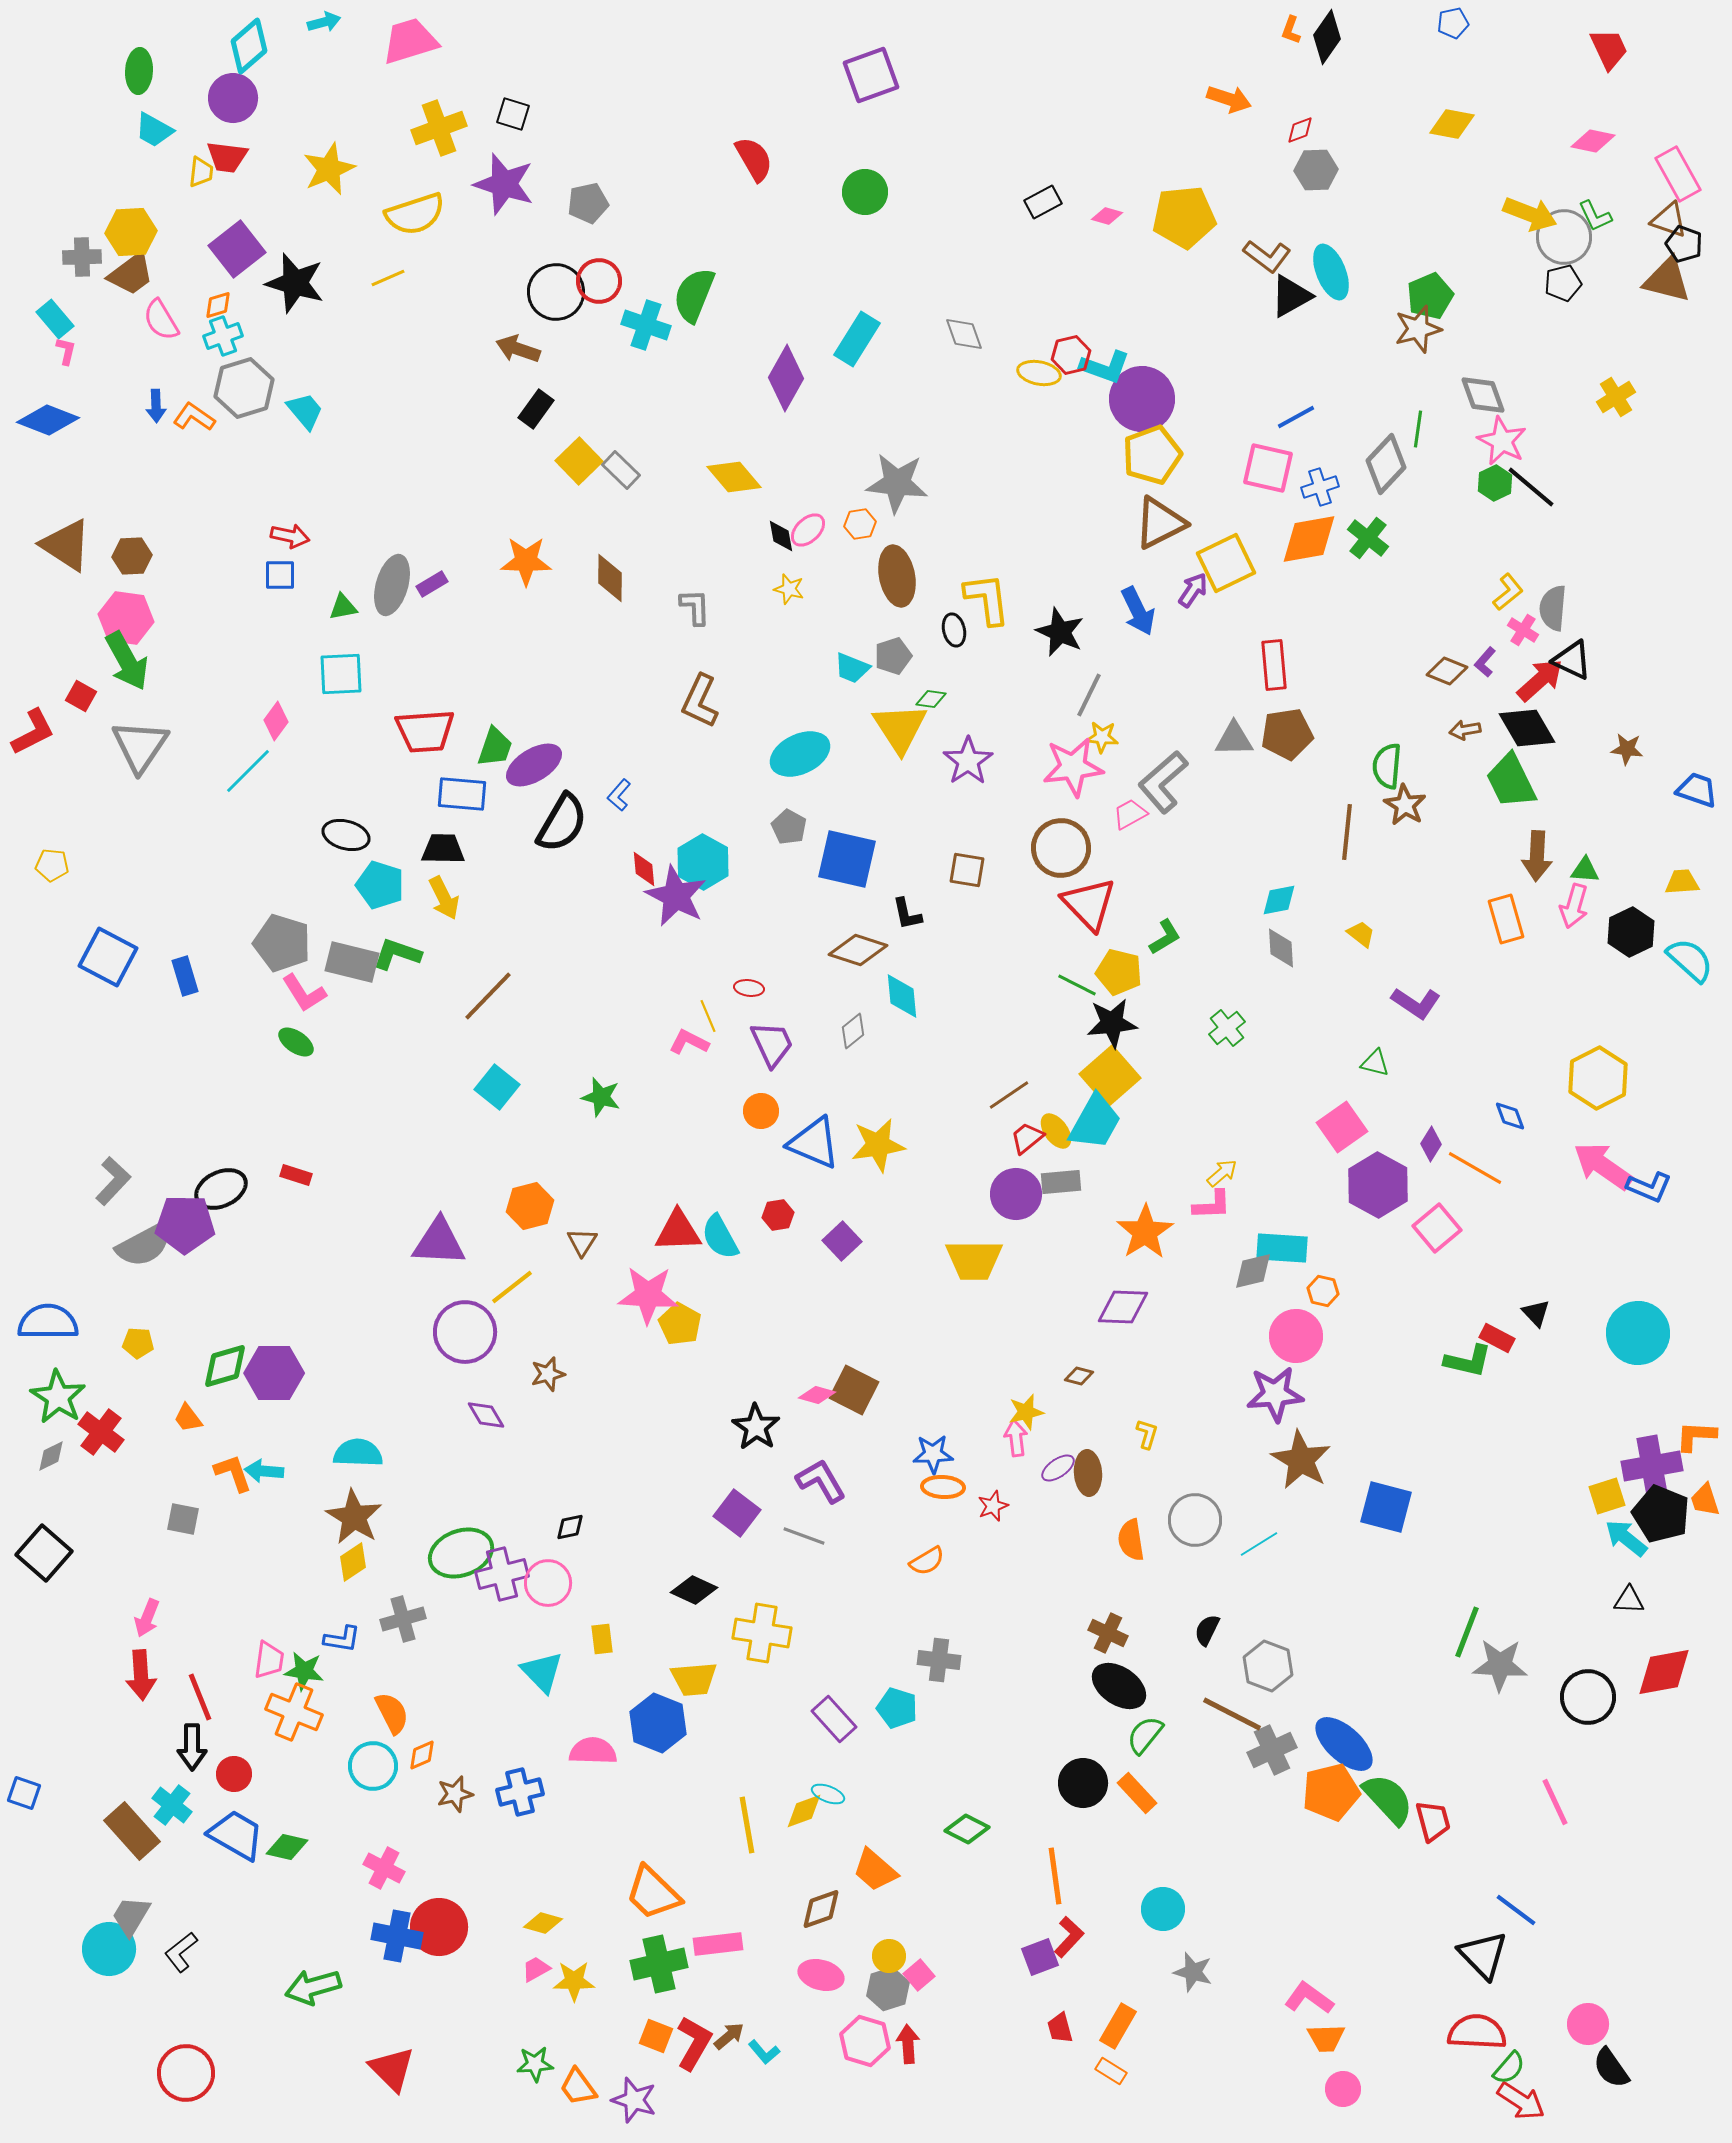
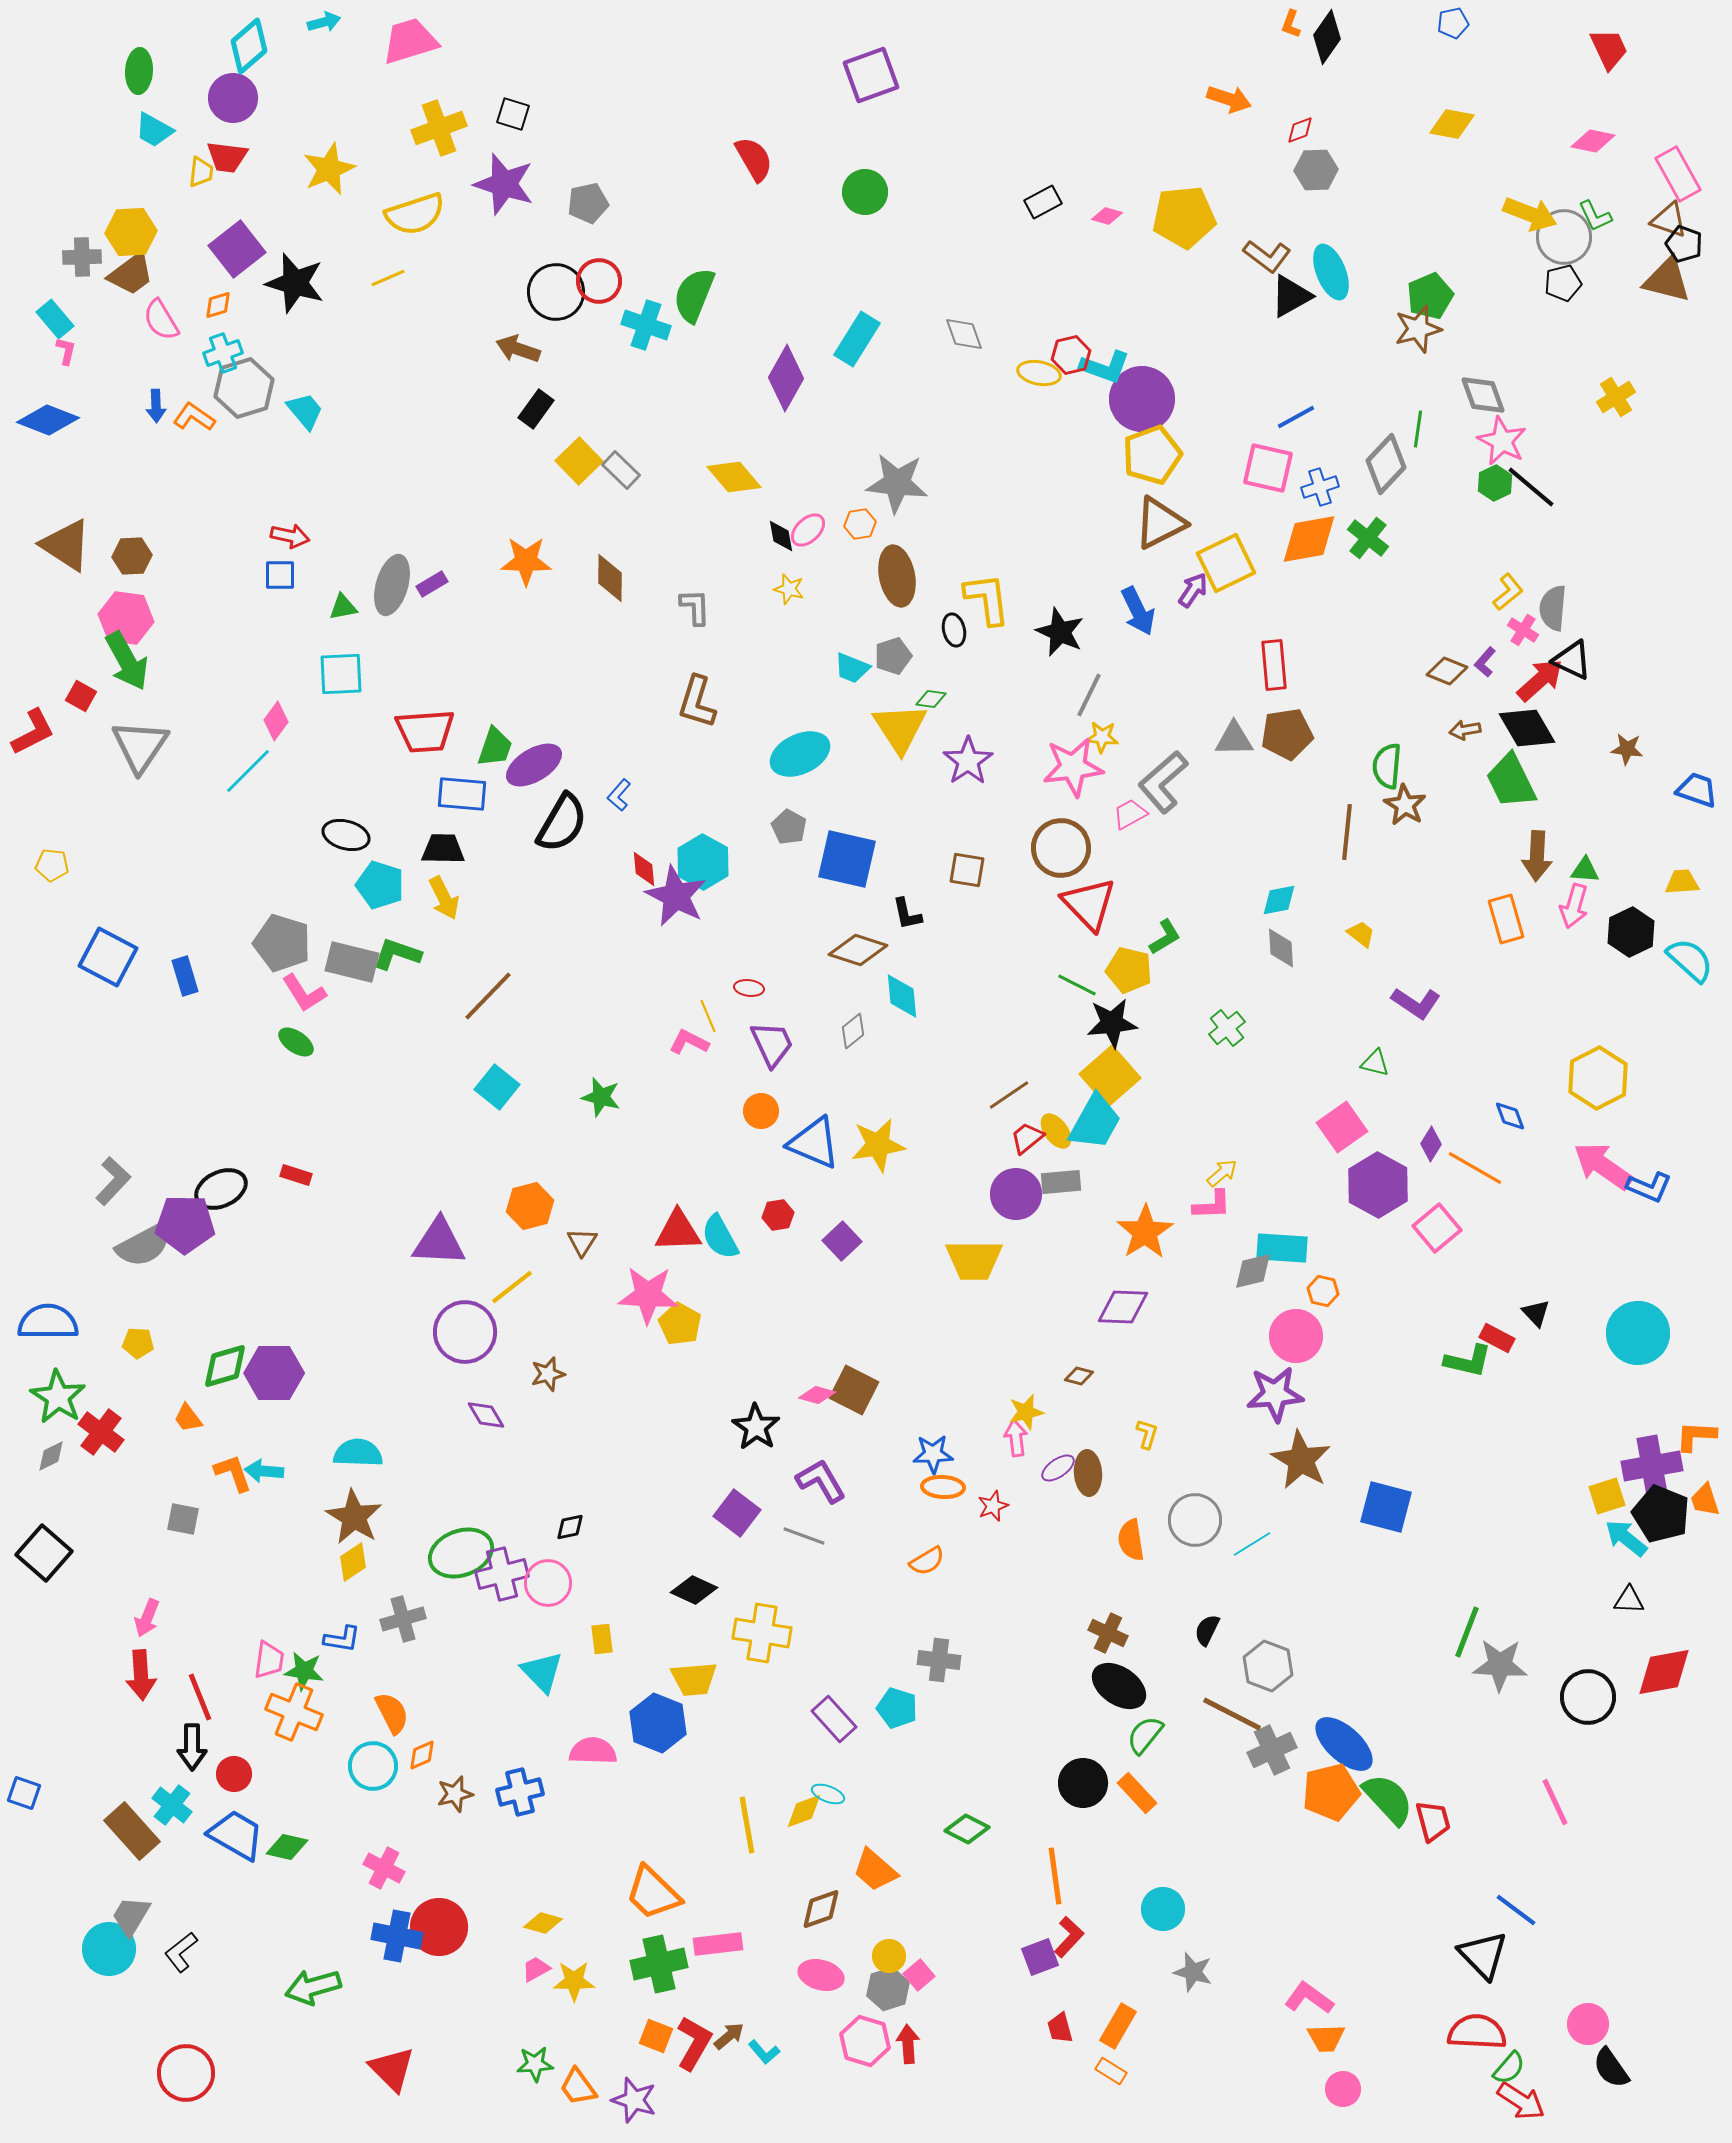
orange L-shape at (1291, 30): moved 6 px up
cyan cross at (223, 336): moved 17 px down
brown L-shape at (700, 701): moved 3 px left, 1 px down; rotated 8 degrees counterclockwise
yellow pentagon at (1119, 972): moved 10 px right, 2 px up
cyan line at (1259, 1544): moved 7 px left
